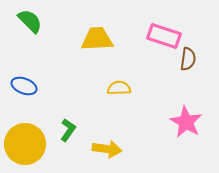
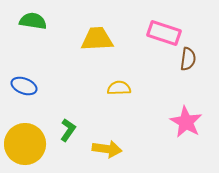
green semicircle: moved 3 px right; rotated 36 degrees counterclockwise
pink rectangle: moved 3 px up
